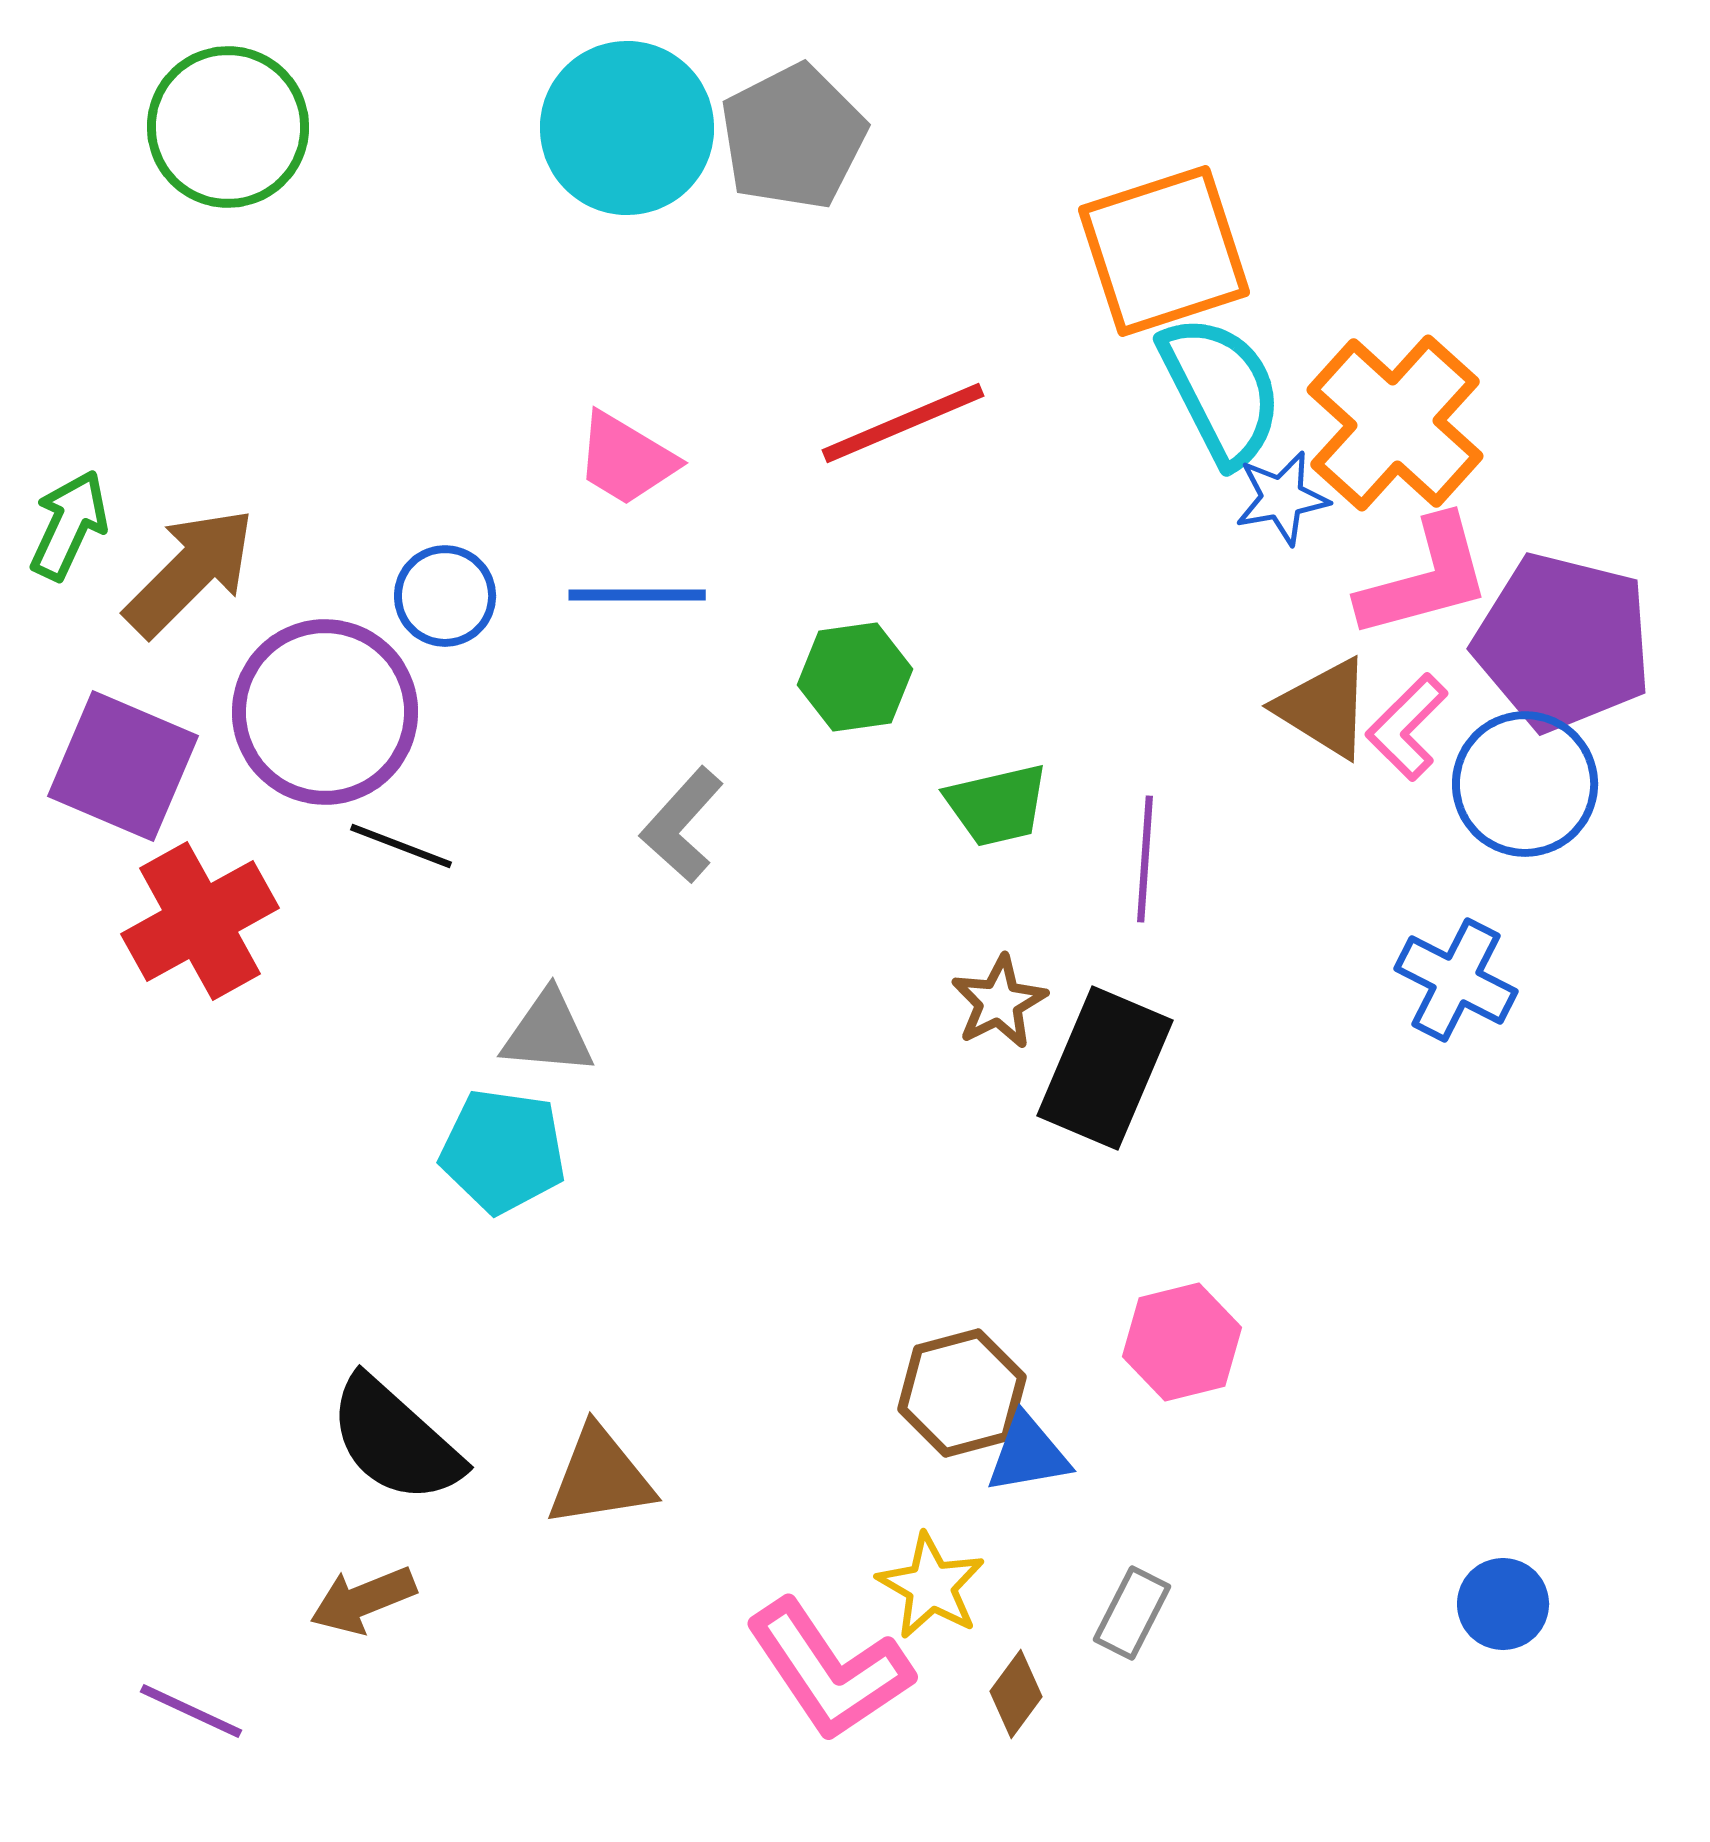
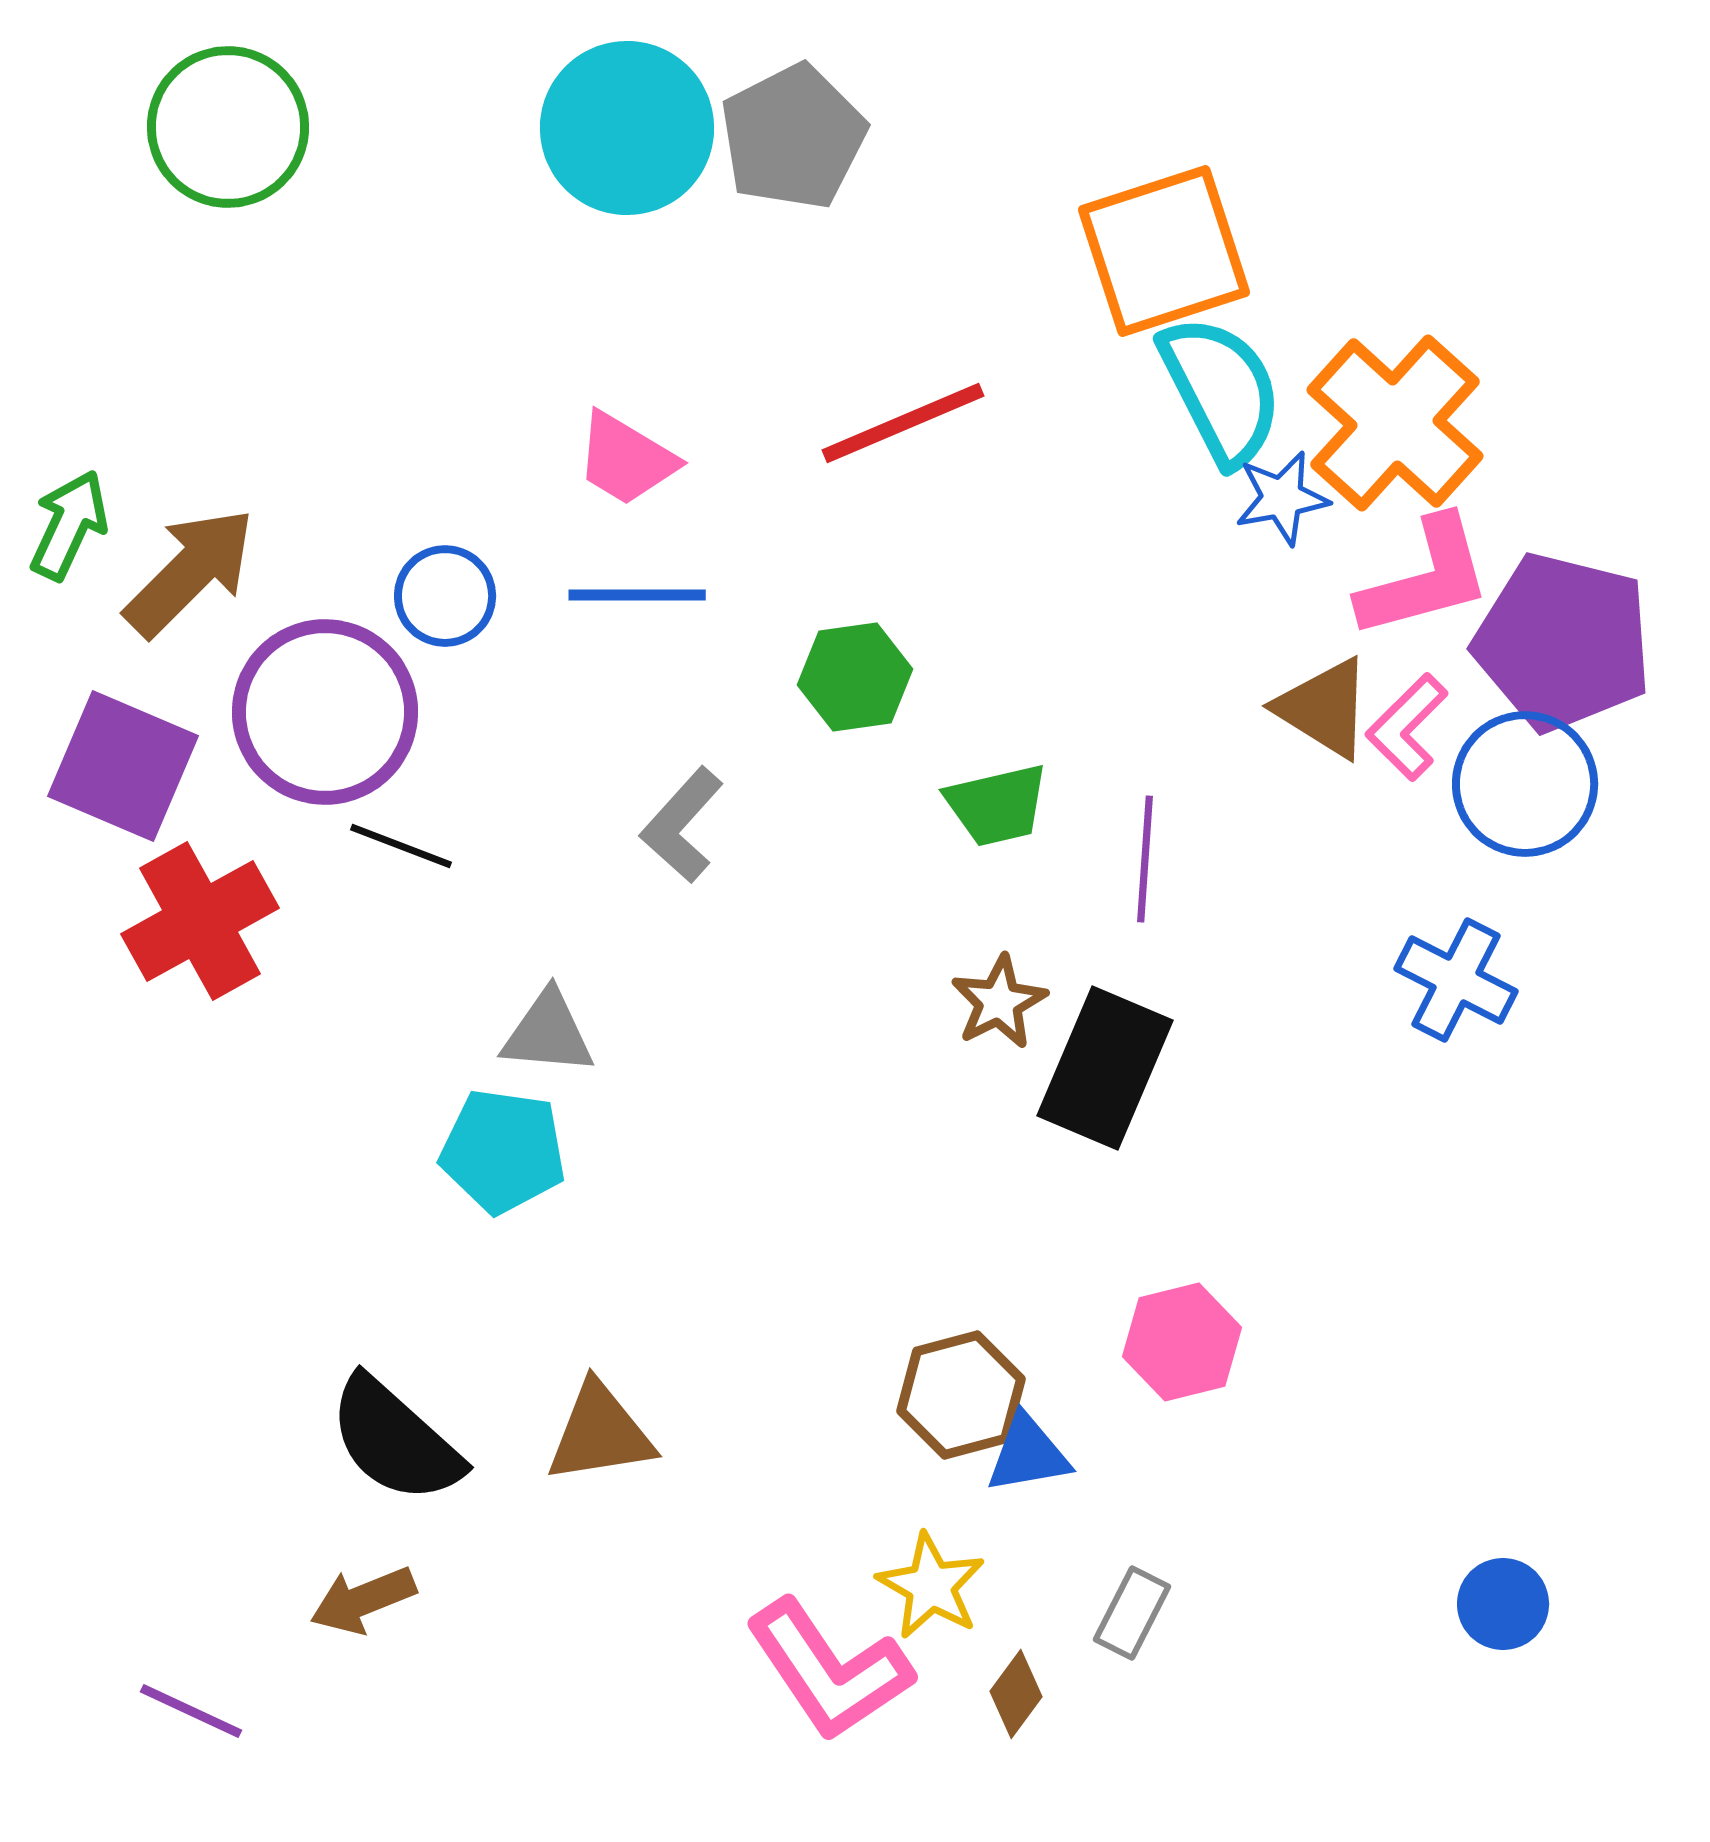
brown hexagon at (962, 1393): moved 1 px left, 2 px down
brown triangle at (600, 1477): moved 44 px up
